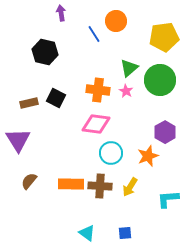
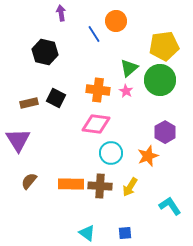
yellow pentagon: moved 9 px down
cyan L-shape: moved 2 px right, 7 px down; rotated 60 degrees clockwise
